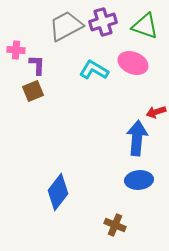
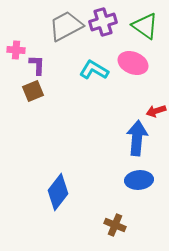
green triangle: rotated 16 degrees clockwise
red arrow: moved 1 px up
